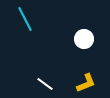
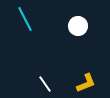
white circle: moved 6 px left, 13 px up
white line: rotated 18 degrees clockwise
